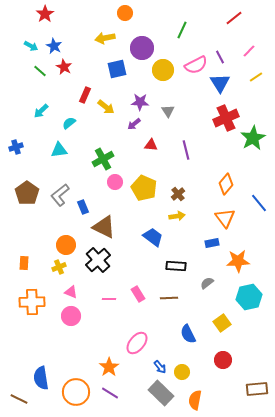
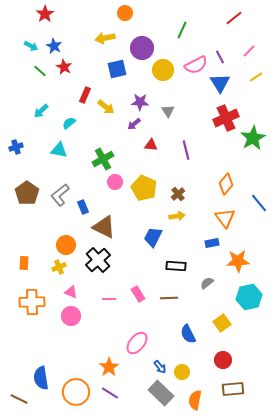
cyan triangle at (59, 150): rotated 18 degrees clockwise
blue trapezoid at (153, 237): rotated 100 degrees counterclockwise
brown rectangle at (257, 389): moved 24 px left
